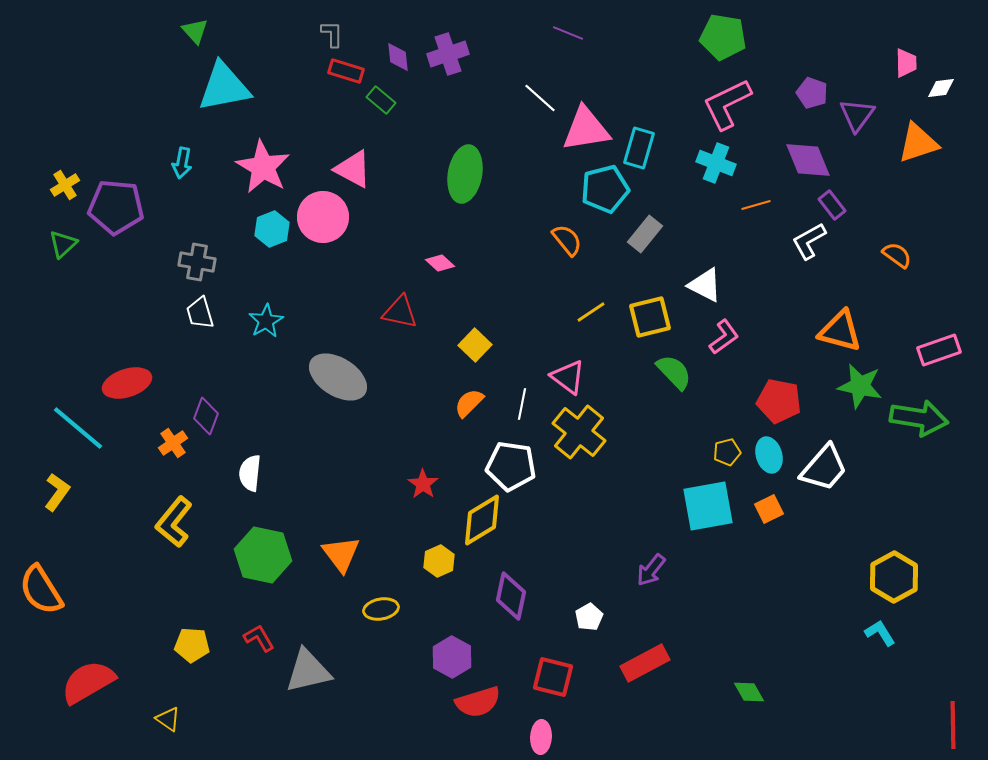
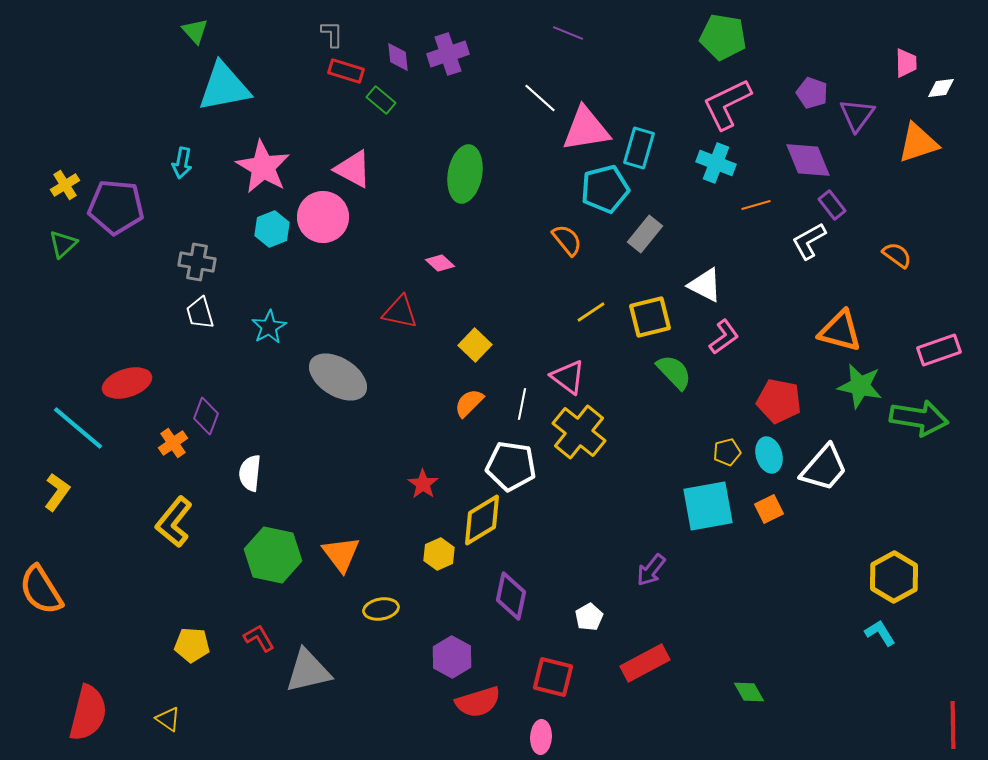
cyan star at (266, 321): moved 3 px right, 6 px down
green hexagon at (263, 555): moved 10 px right
yellow hexagon at (439, 561): moved 7 px up
red semicircle at (88, 682): moved 31 px down; rotated 134 degrees clockwise
